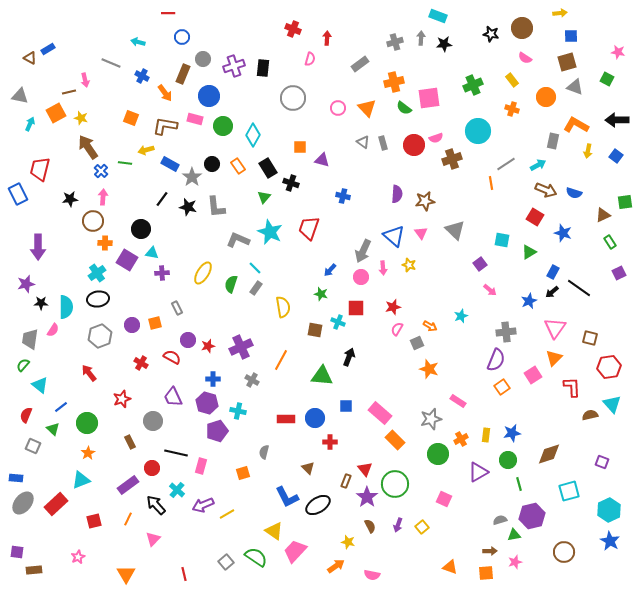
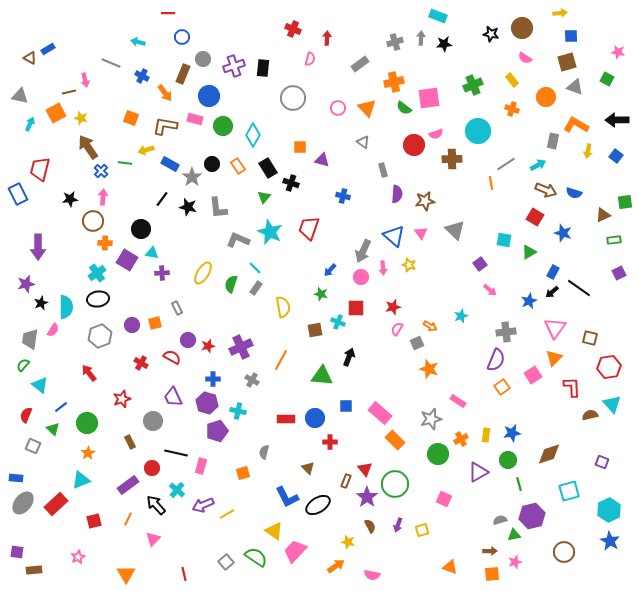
pink semicircle at (436, 138): moved 4 px up
gray rectangle at (383, 143): moved 27 px down
brown cross at (452, 159): rotated 18 degrees clockwise
gray L-shape at (216, 207): moved 2 px right, 1 px down
cyan square at (502, 240): moved 2 px right
green rectangle at (610, 242): moved 4 px right, 2 px up; rotated 64 degrees counterclockwise
black star at (41, 303): rotated 24 degrees counterclockwise
brown square at (315, 330): rotated 21 degrees counterclockwise
yellow square at (422, 527): moved 3 px down; rotated 24 degrees clockwise
orange square at (486, 573): moved 6 px right, 1 px down
